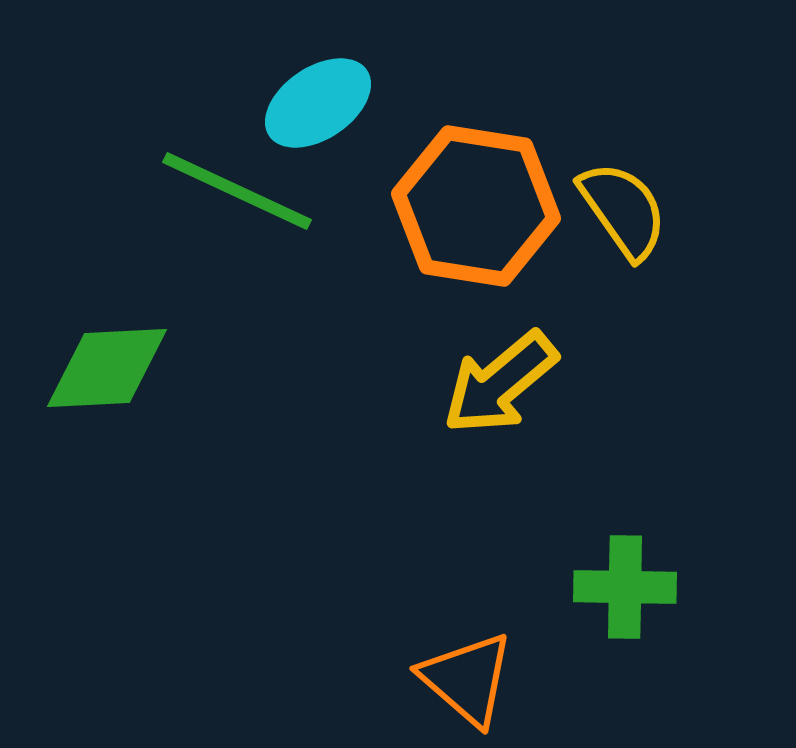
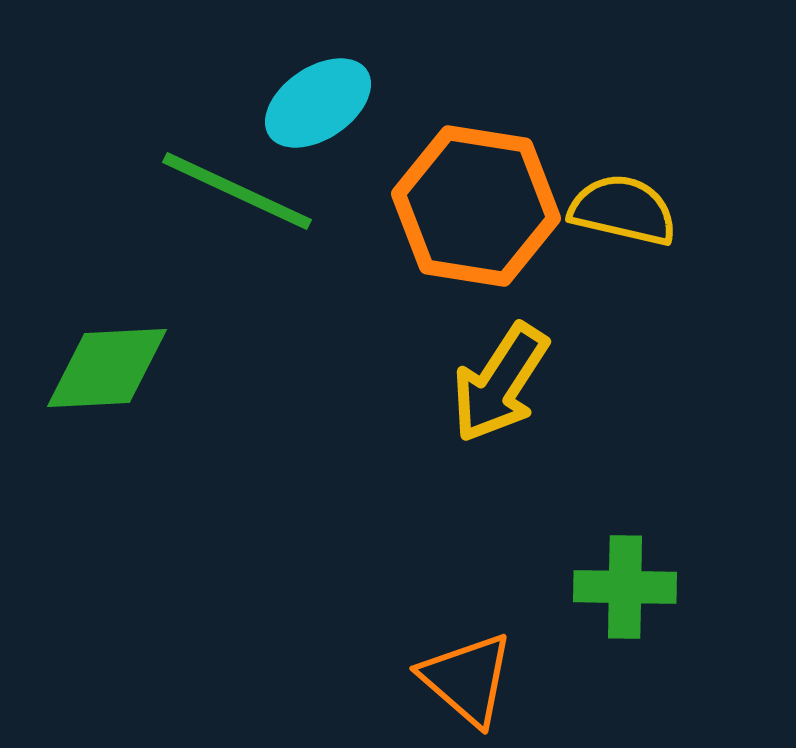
yellow semicircle: rotated 42 degrees counterclockwise
yellow arrow: rotated 17 degrees counterclockwise
